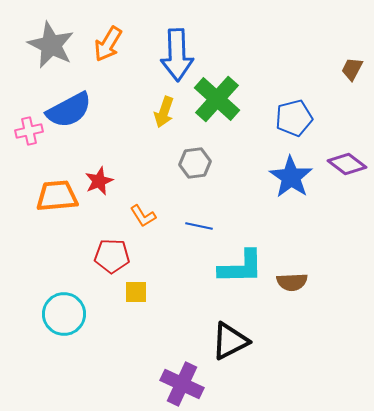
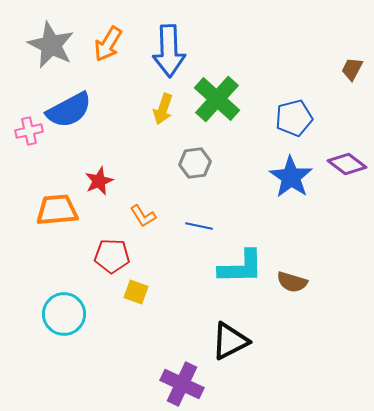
blue arrow: moved 8 px left, 4 px up
yellow arrow: moved 1 px left, 3 px up
orange trapezoid: moved 14 px down
brown semicircle: rotated 20 degrees clockwise
yellow square: rotated 20 degrees clockwise
